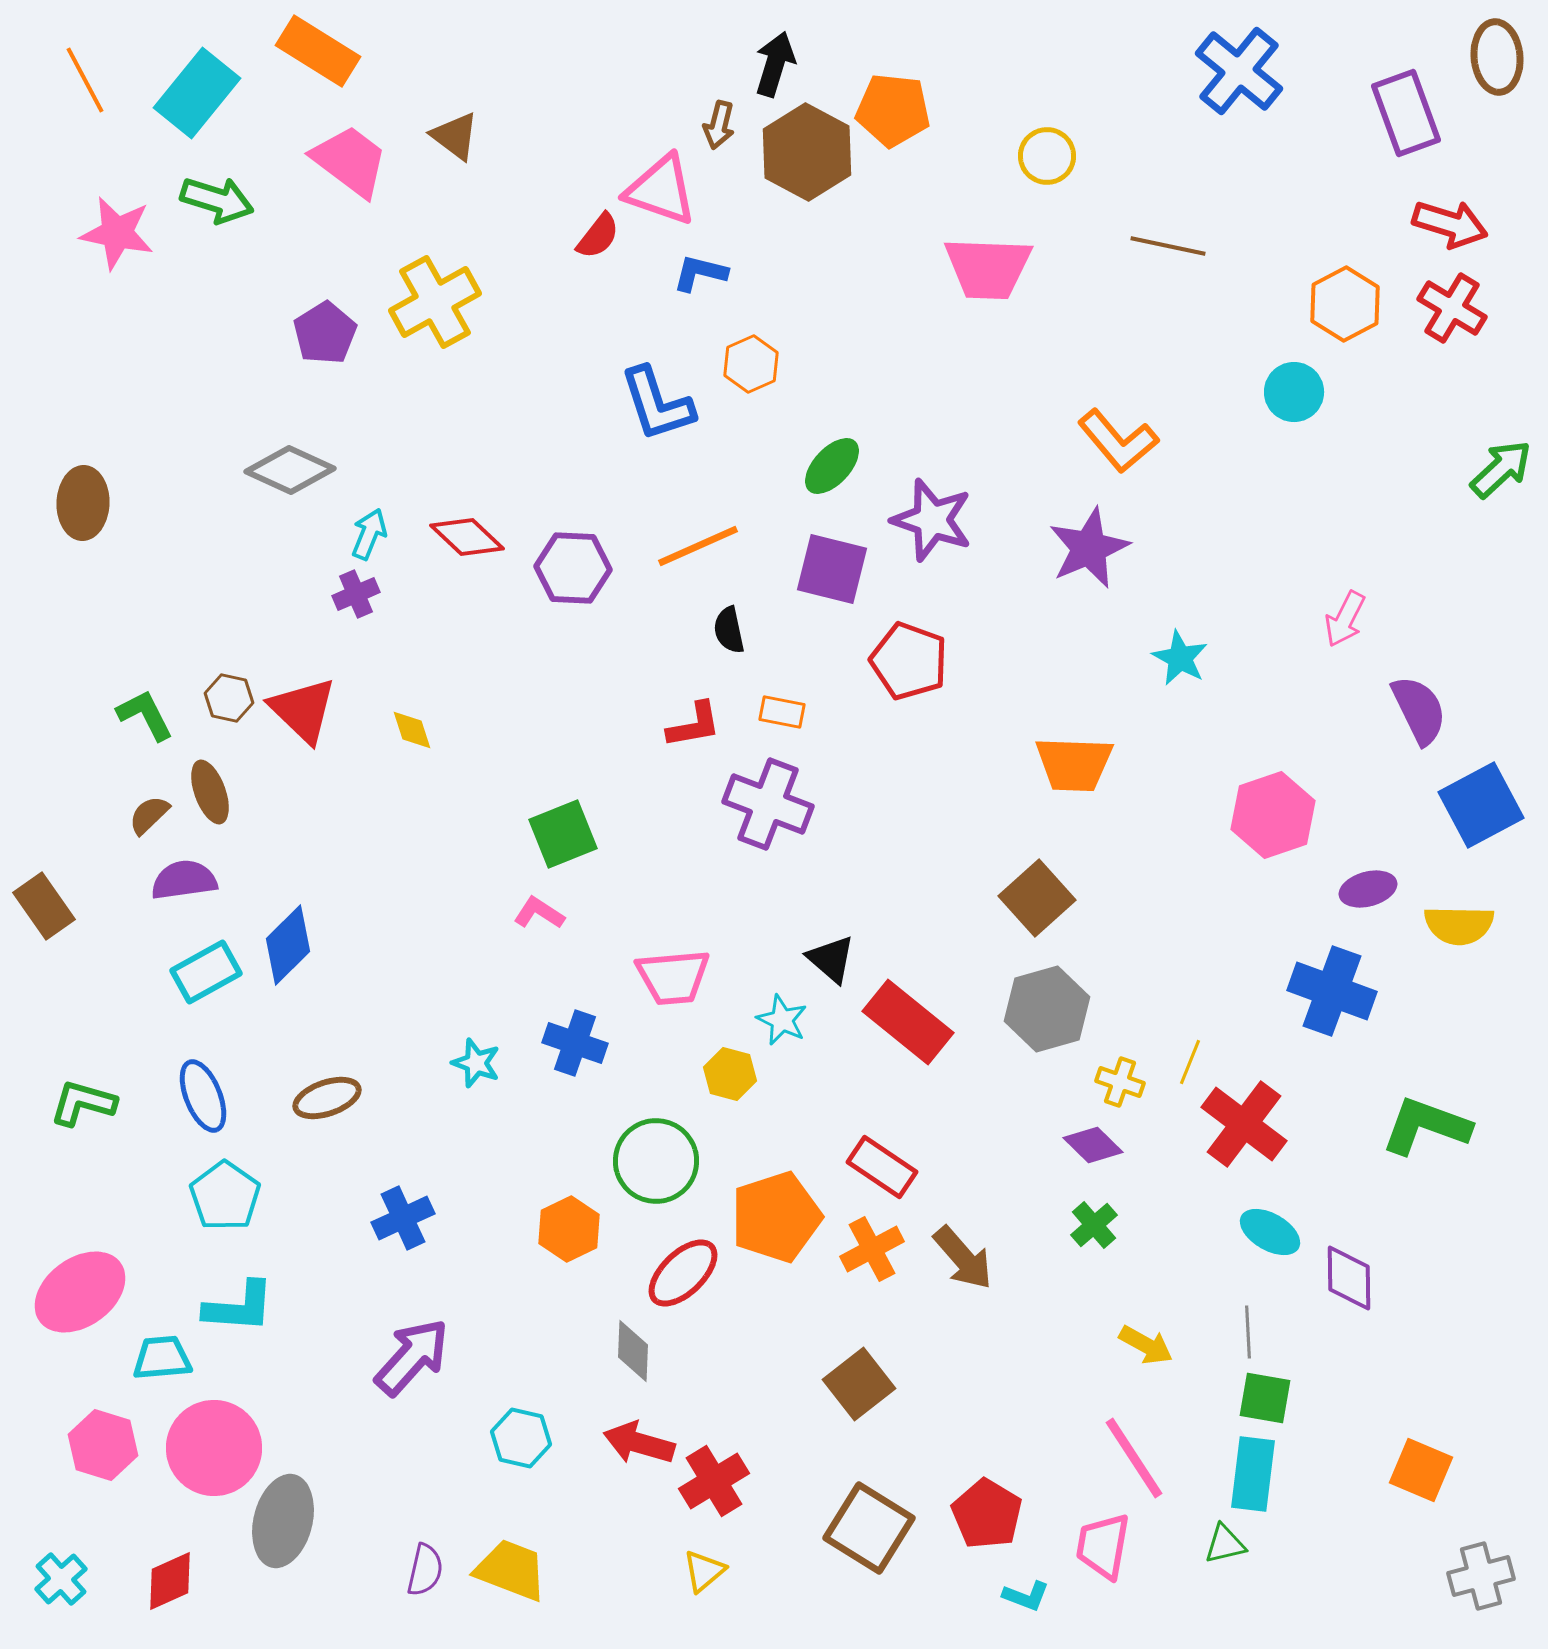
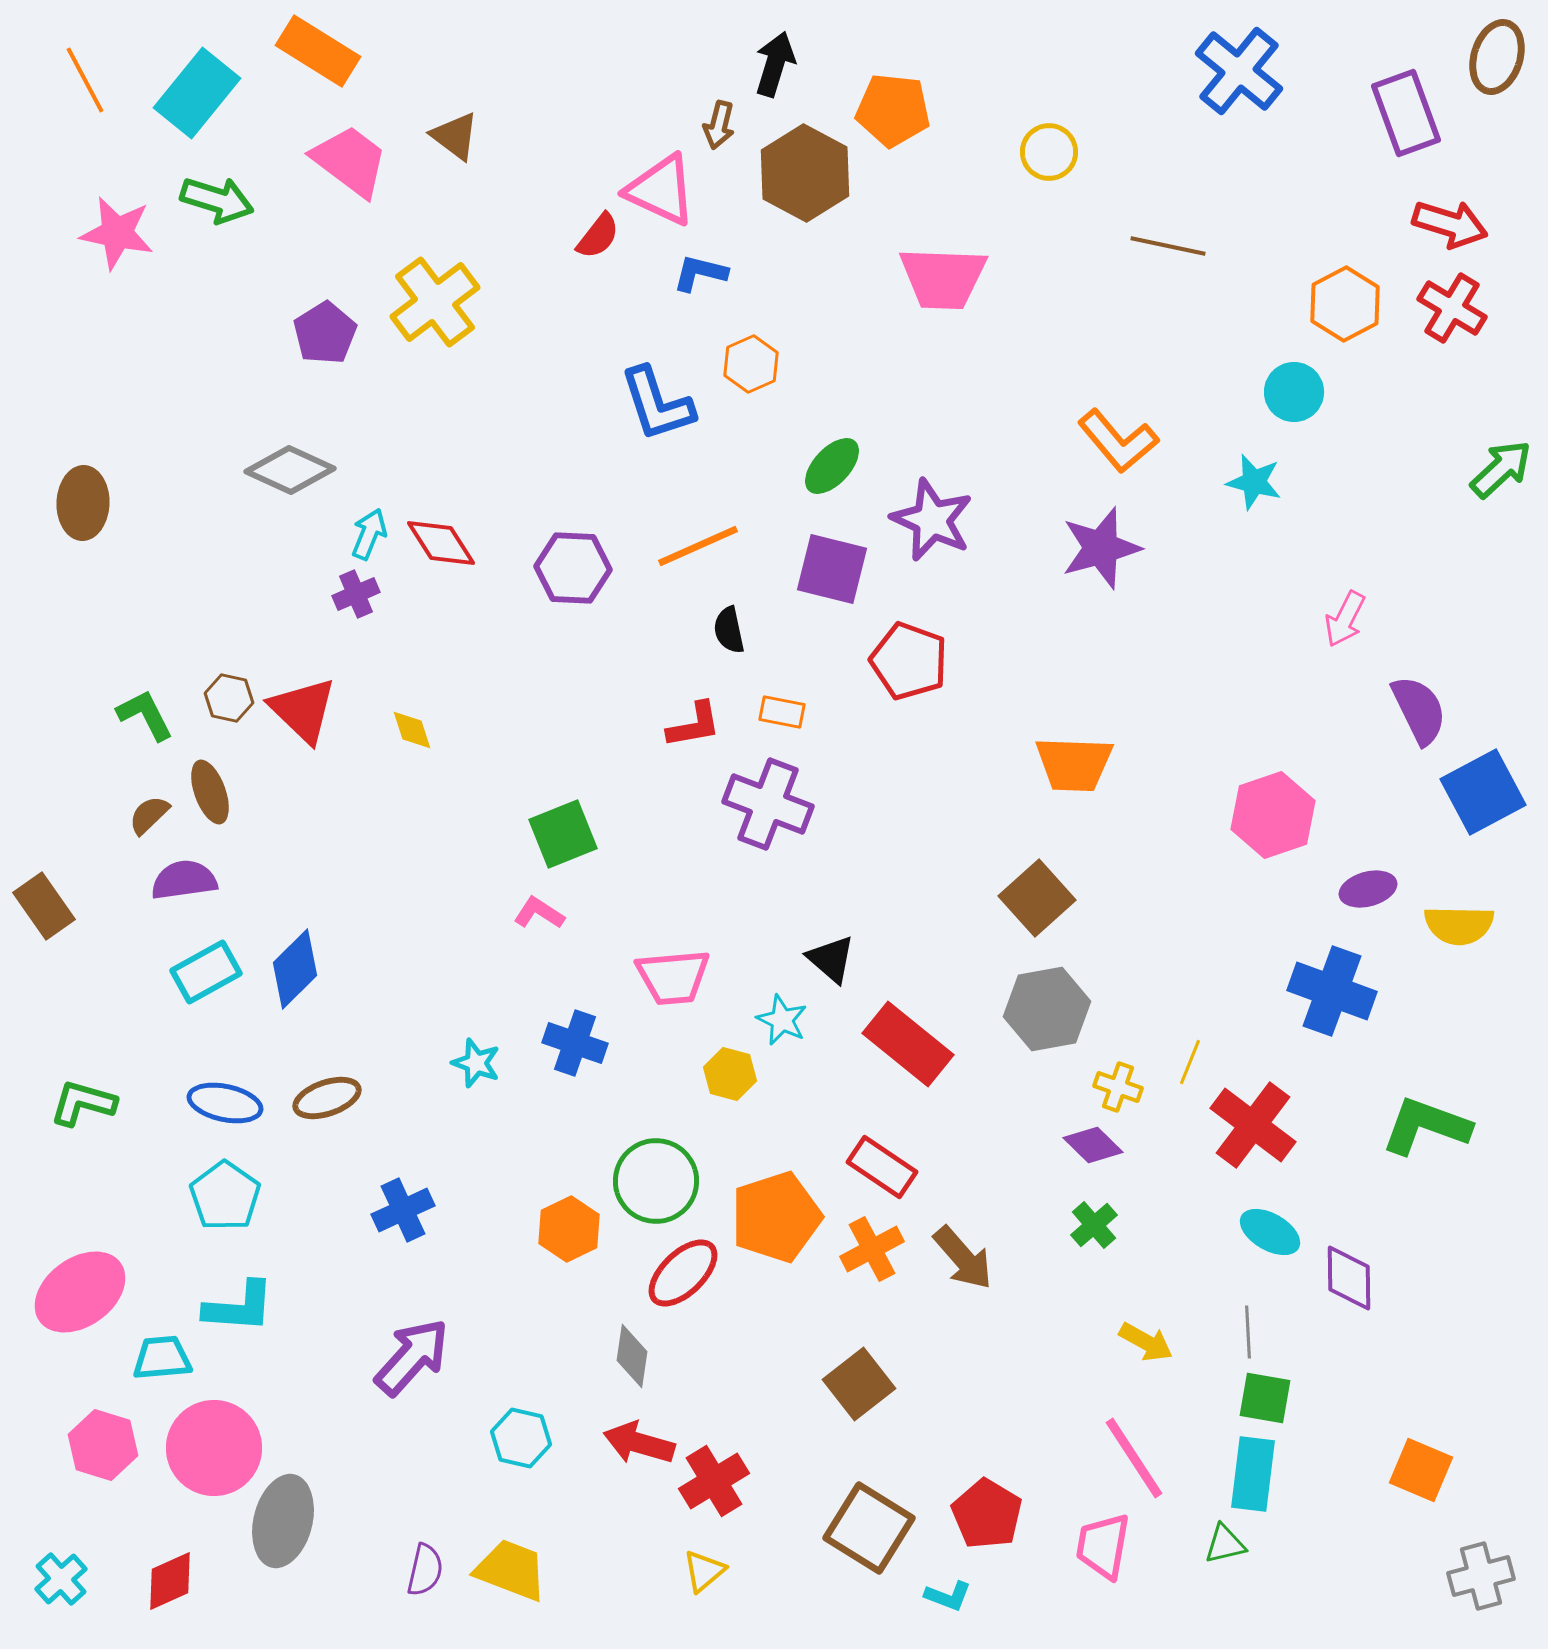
brown ellipse at (1497, 57): rotated 22 degrees clockwise
brown hexagon at (807, 152): moved 2 px left, 21 px down
yellow circle at (1047, 156): moved 2 px right, 4 px up
pink triangle at (661, 190): rotated 6 degrees clockwise
pink trapezoid at (988, 268): moved 45 px left, 10 px down
yellow cross at (435, 302): rotated 8 degrees counterclockwise
purple star at (932, 520): rotated 6 degrees clockwise
red diamond at (467, 537): moved 26 px left, 6 px down; rotated 14 degrees clockwise
purple star at (1089, 548): moved 12 px right; rotated 8 degrees clockwise
cyan star at (1180, 658): moved 74 px right, 176 px up; rotated 14 degrees counterclockwise
blue square at (1481, 805): moved 2 px right, 13 px up
blue diamond at (288, 945): moved 7 px right, 24 px down
gray hexagon at (1047, 1009): rotated 6 degrees clockwise
red rectangle at (908, 1022): moved 22 px down
yellow cross at (1120, 1082): moved 2 px left, 5 px down
blue ellipse at (203, 1096): moved 22 px right, 7 px down; rotated 56 degrees counterclockwise
red cross at (1244, 1124): moved 9 px right, 1 px down
green circle at (656, 1161): moved 20 px down
blue cross at (403, 1218): moved 8 px up
yellow arrow at (1146, 1345): moved 3 px up
gray diamond at (633, 1351): moved 1 px left, 5 px down; rotated 6 degrees clockwise
cyan L-shape at (1026, 1596): moved 78 px left
